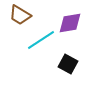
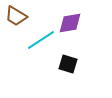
brown trapezoid: moved 4 px left, 1 px down
black square: rotated 12 degrees counterclockwise
